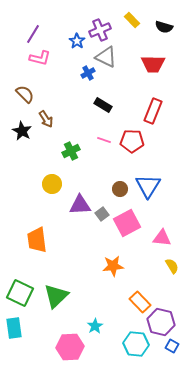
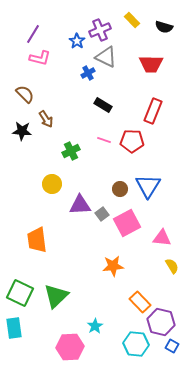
red trapezoid: moved 2 px left
black star: rotated 24 degrees counterclockwise
